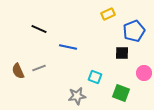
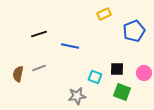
yellow rectangle: moved 4 px left
black line: moved 5 px down; rotated 42 degrees counterclockwise
blue line: moved 2 px right, 1 px up
black square: moved 5 px left, 16 px down
brown semicircle: moved 3 px down; rotated 35 degrees clockwise
green square: moved 1 px right, 1 px up
